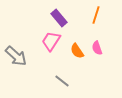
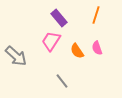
gray line: rotated 14 degrees clockwise
